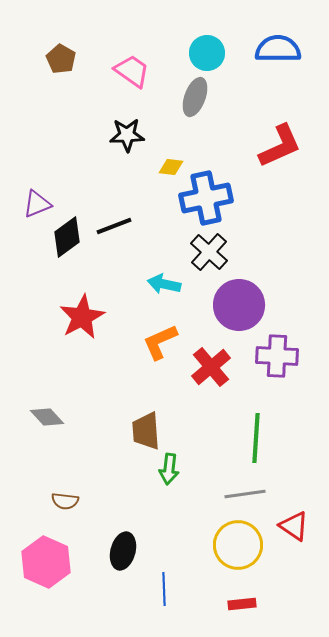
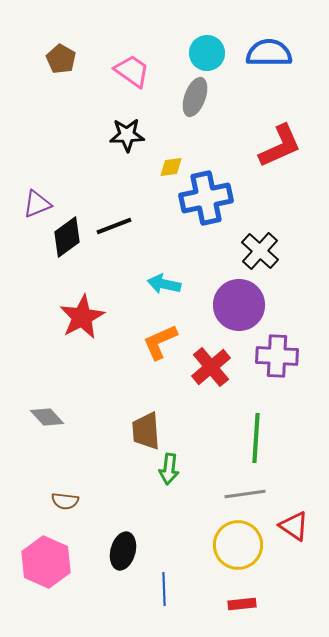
blue semicircle: moved 9 px left, 4 px down
yellow diamond: rotated 15 degrees counterclockwise
black cross: moved 51 px right, 1 px up
